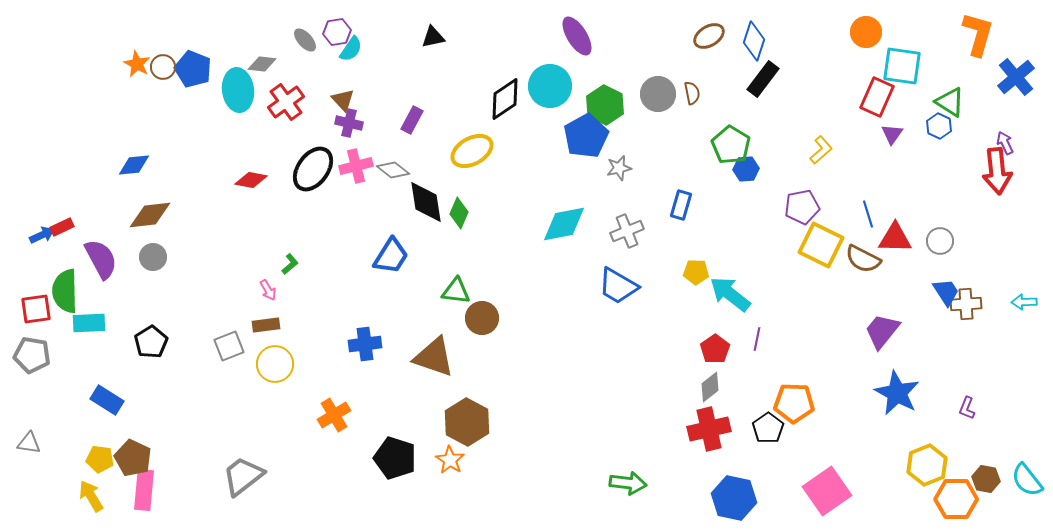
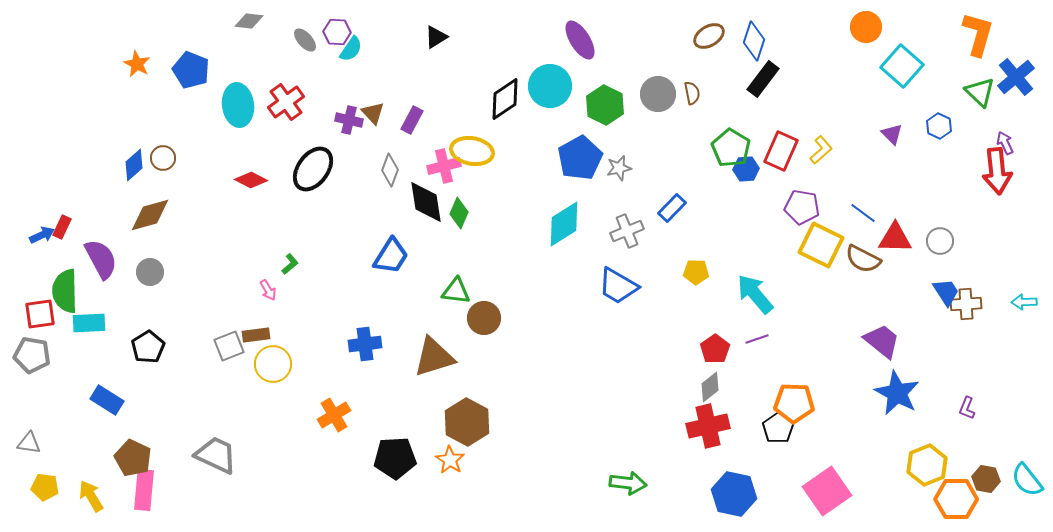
purple hexagon at (337, 32): rotated 12 degrees clockwise
orange circle at (866, 32): moved 5 px up
purple ellipse at (577, 36): moved 3 px right, 4 px down
black triangle at (433, 37): moved 3 px right; rotated 20 degrees counterclockwise
gray diamond at (262, 64): moved 13 px left, 43 px up
cyan square at (902, 66): rotated 33 degrees clockwise
brown circle at (163, 67): moved 91 px down
blue pentagon at (193, 69): moved 2 px left, 1 px down
cyan ellipse at (238, 90): moved 15 px down
red rectangle at (877, 97): moved 96 px left, 54 px down
brown triangle at (343, 100): moved 30 px right, 13 px down
green triangle at (950, 102): moved 30 px right, 10 px up; rotated 12 degrees clockwise
purple cross at (349, 123): moved 3 px up
purple triangle at (892, 134): rotated 20 degrees counterclockwise
blue pentagon at (586, 136): moved 6 px left, 22 px down
green pentagon at (731, 145): moved 3 px down
yellow ellipse at (472, 151): rotated 39 degrees clockwise
blue diamond at (134, 165): rotated 36 degrees counterclockwise
pink cross at (356, 166): moved 88 px right
gray diamond at (393, 170): moved 3 px left; rotated 72 degrees clockwise
red diamond at (251, 180): rotated 16 degrees clockwise
blue rectangle at (681, 205): moved 9 px left, 3 px down; rotated 28 degrees clockwise
purple pentagon at (802, 207): rotated 20 degrees clockwise
blue line at (868, 214): moved 5 px left, 1 px up; rotated 36 degrees counterclockwise
brown diamond at (150, 215): rotated 9 degrees counterclockwise
cyan diamond at (564, 224): rotated 21 degrees counterclockwise
red rectangle at (62, 227): rotated 40 degrees counterclockwise
gray circle at (153, 257): moved 3 px left, 15 px down
cyan arrow at (730, 294): moved 25 px right; rotated 12 degrees clockwise
red square at (36, 309): moved 4 px right, 5 px down
brown circle at (482, 318): moved 2 px right
brown rectangle at (266, 325): moved 10 px left, 10 px down
purple trapezoid at (882, 331): moved 10 px down; rotated 90 degrees clockwise
purple line at (757, 339): rotated 60 degrees clockwise
black pentagon at (151, 342): moved 3 px left, 5 px down
brown triangle at (434, 357): rotated 36 degrees counterclockwise
yellow circle at (275, 364): moved 2 px left
black pentagon at (768, 428): moved 10 px right
red cross at (709, 429): moved 1 px left, 3 px up
black pentagon at (395, 458): rotated 21 degrees counterclockwise
yellow pentagon at (100, 459): moved 55 px left, 28 px down
gray trapezoid at (243, 476): moved 27 px left, 21 px up; rotated 63 degrees clockwise
blue hexagon at (734, 498): moved 4 px up
